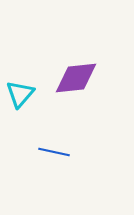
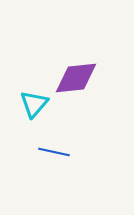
cyan triangle: moved 14 px right, 10 px down
